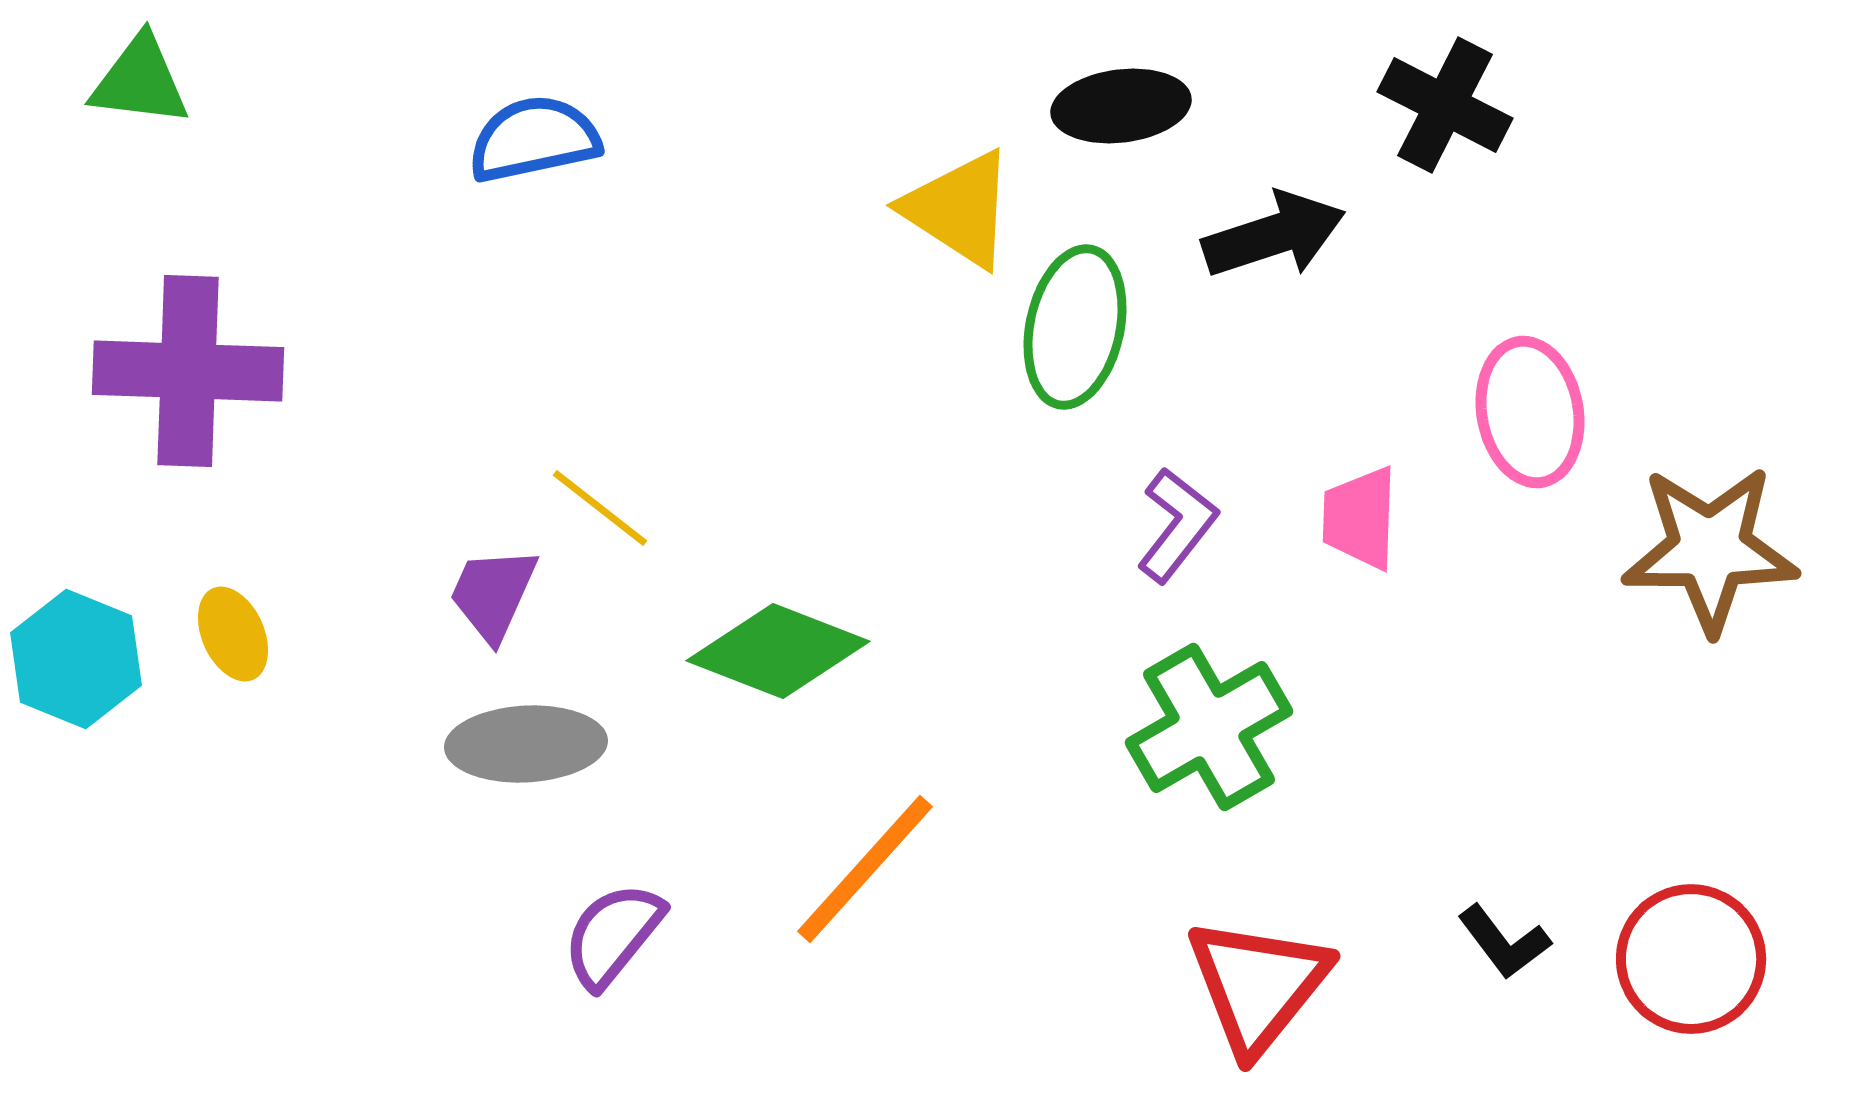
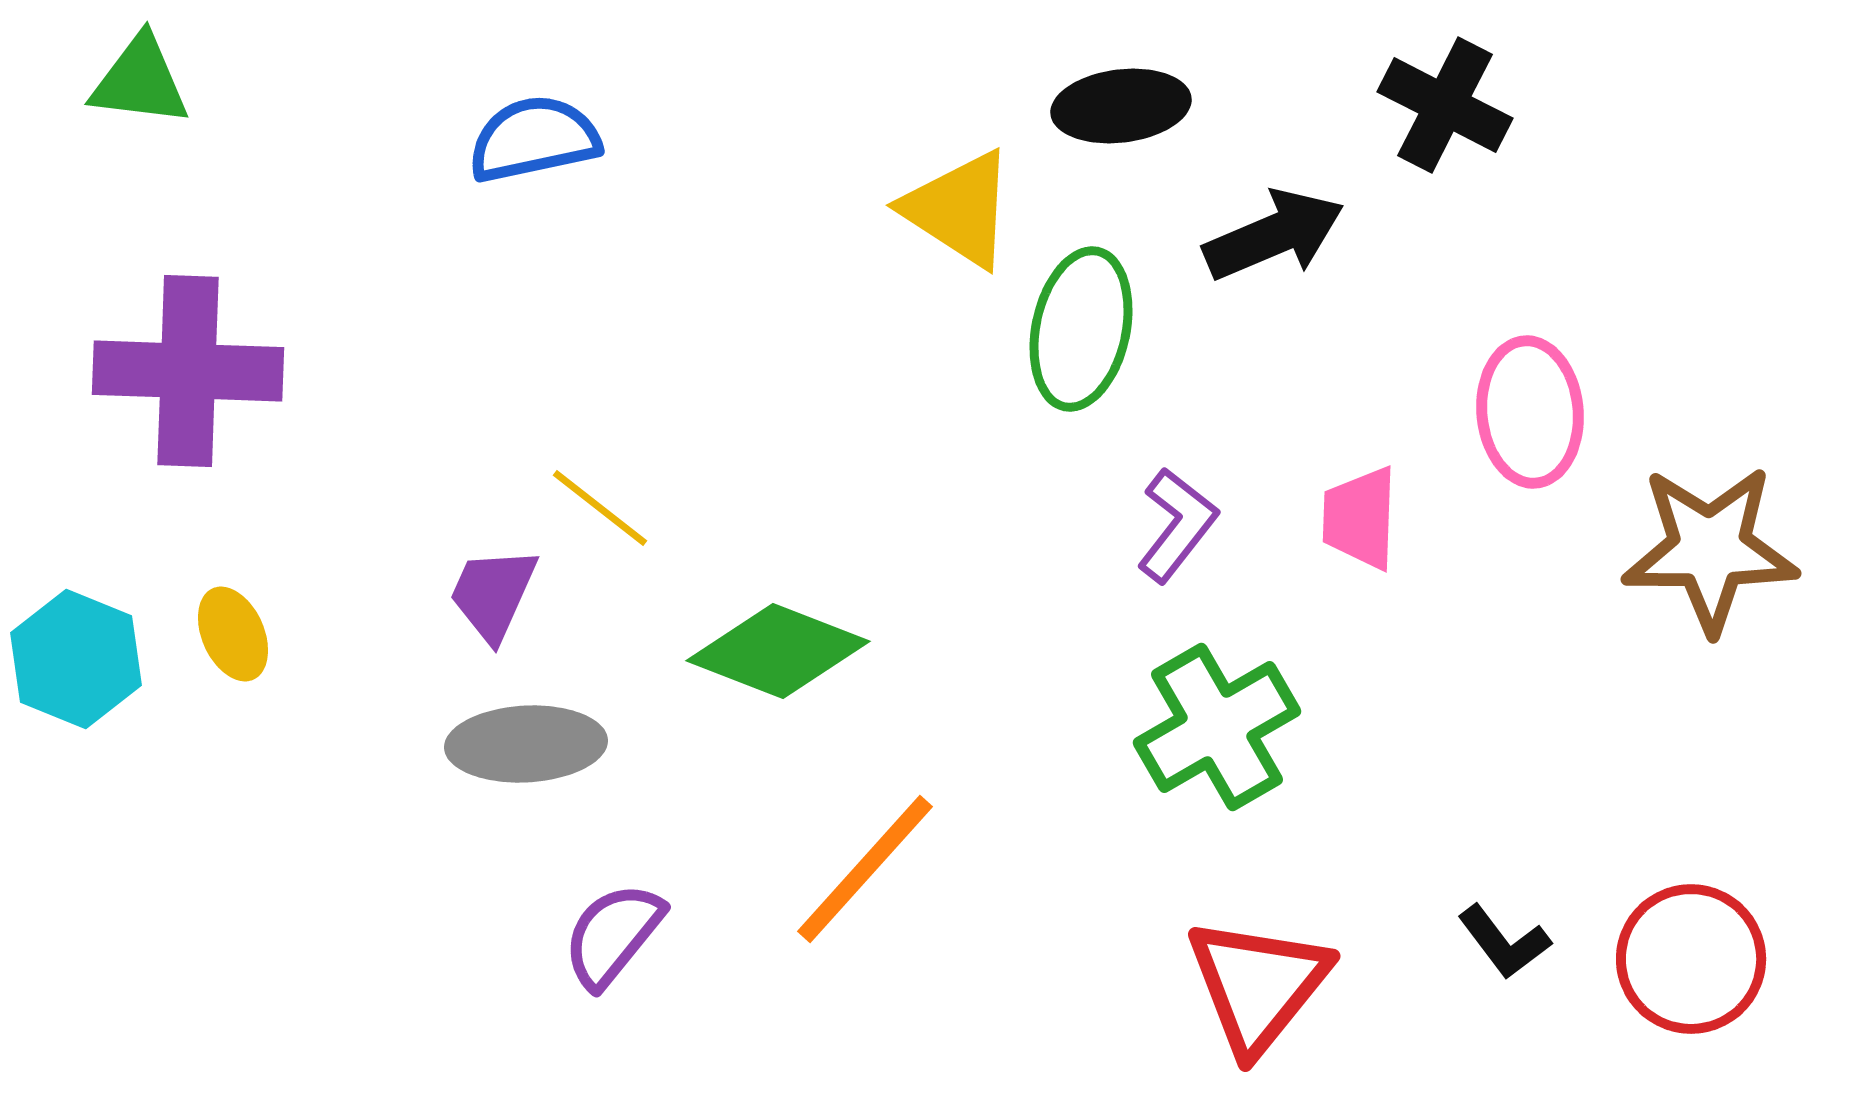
black arrow: rotated 5 degrees counterclockwise
green ellipse: moved 6 px right, 2 px down
pink ellipse: rotated 5 degrees clockwise
green cross: moved 8 px right
